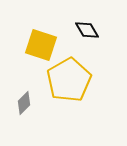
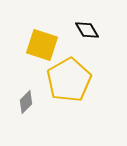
yellow square: moved 1 px right
gray diamond: moved 2 px right, 1 px up
